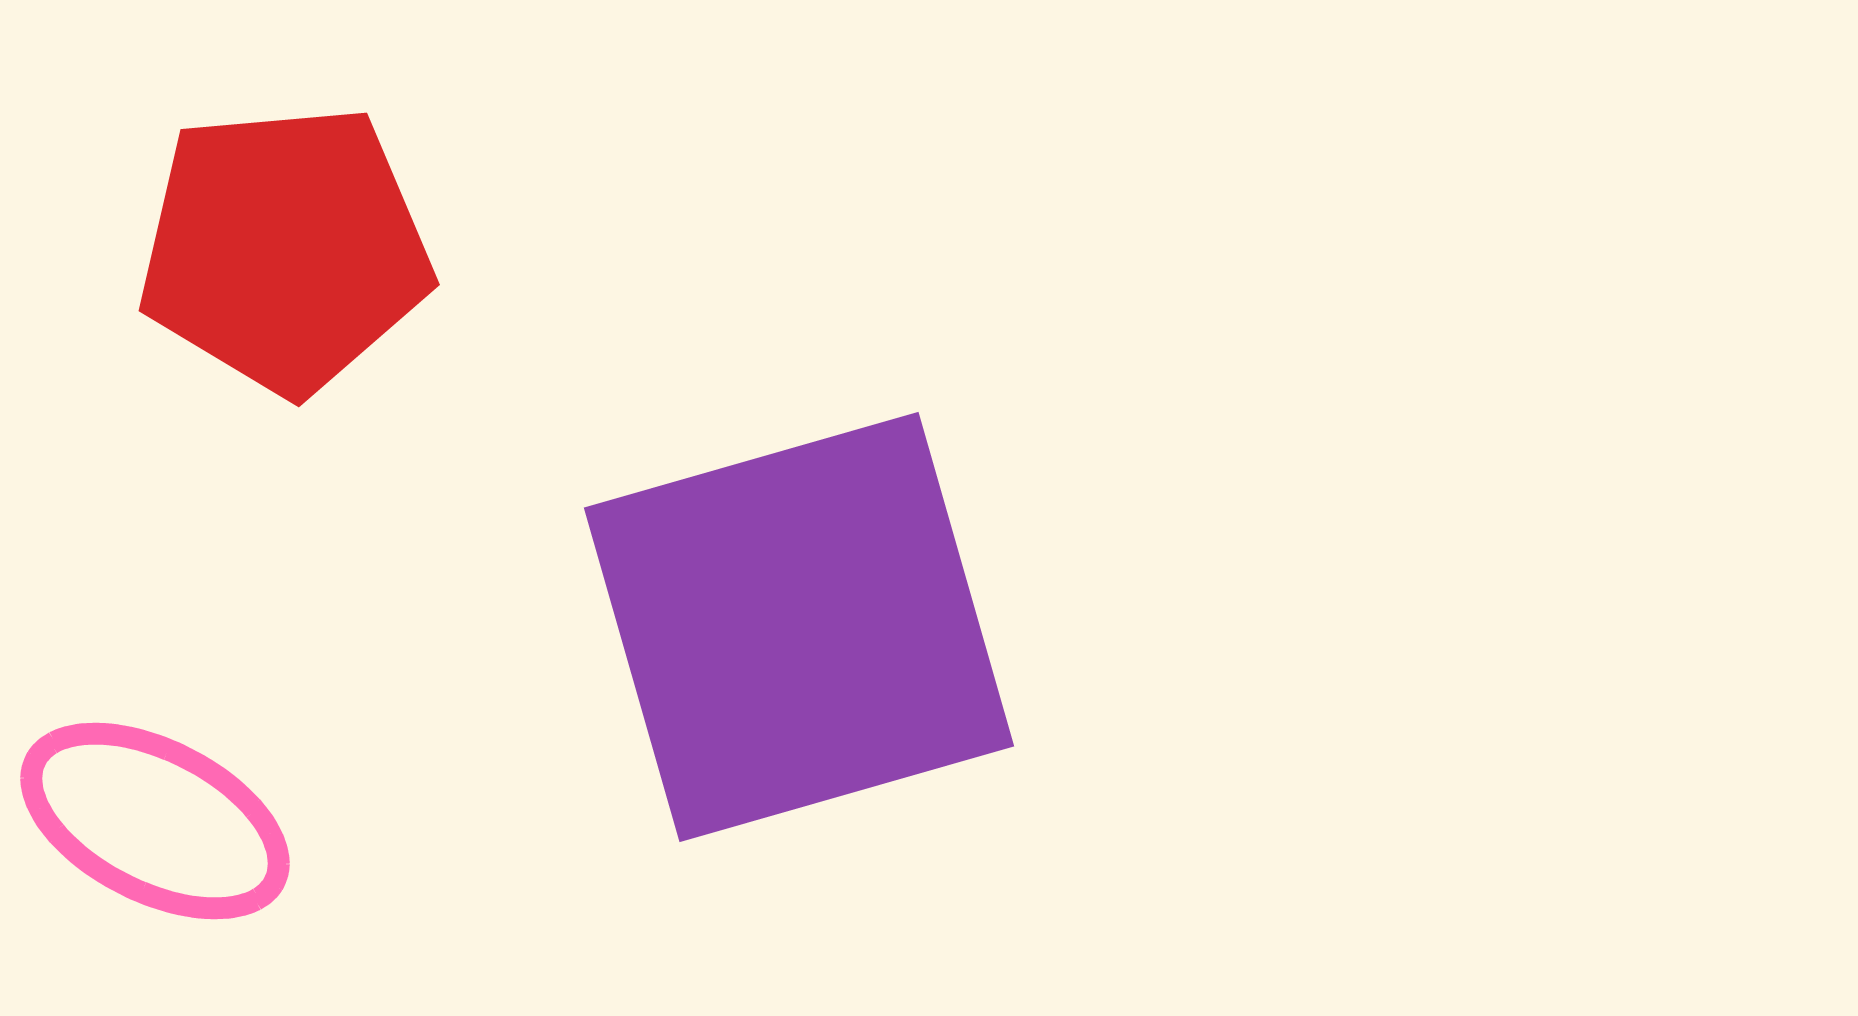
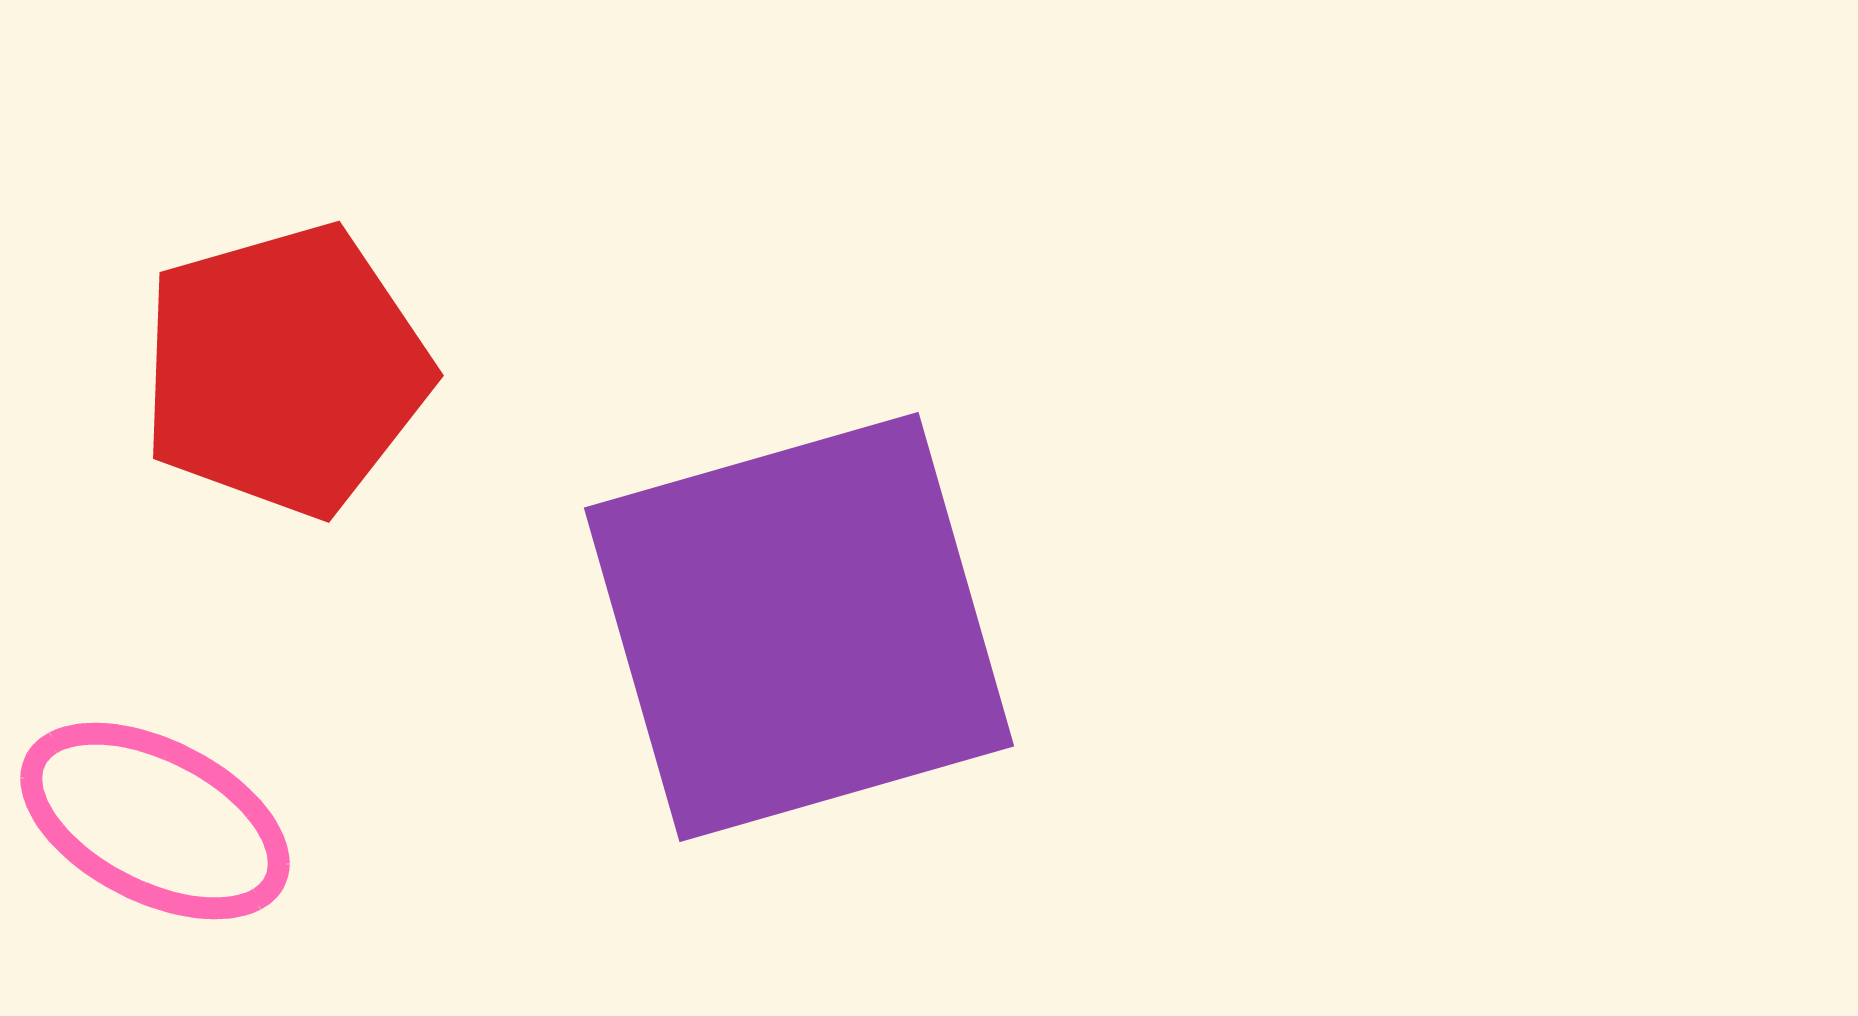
red pentagon: moved 121 px down; rotated 11 degrees counterclockwise
